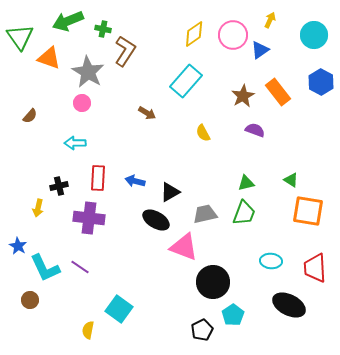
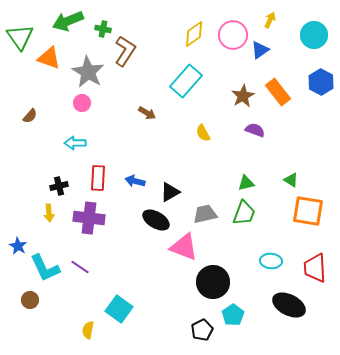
yellow arrow at (38, 208): moved 11 px right, 5 px down; rotated 18 degrees counterclockwise
